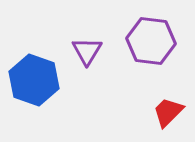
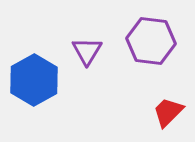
blue hexagon: rotated 12 degrees clockwise
